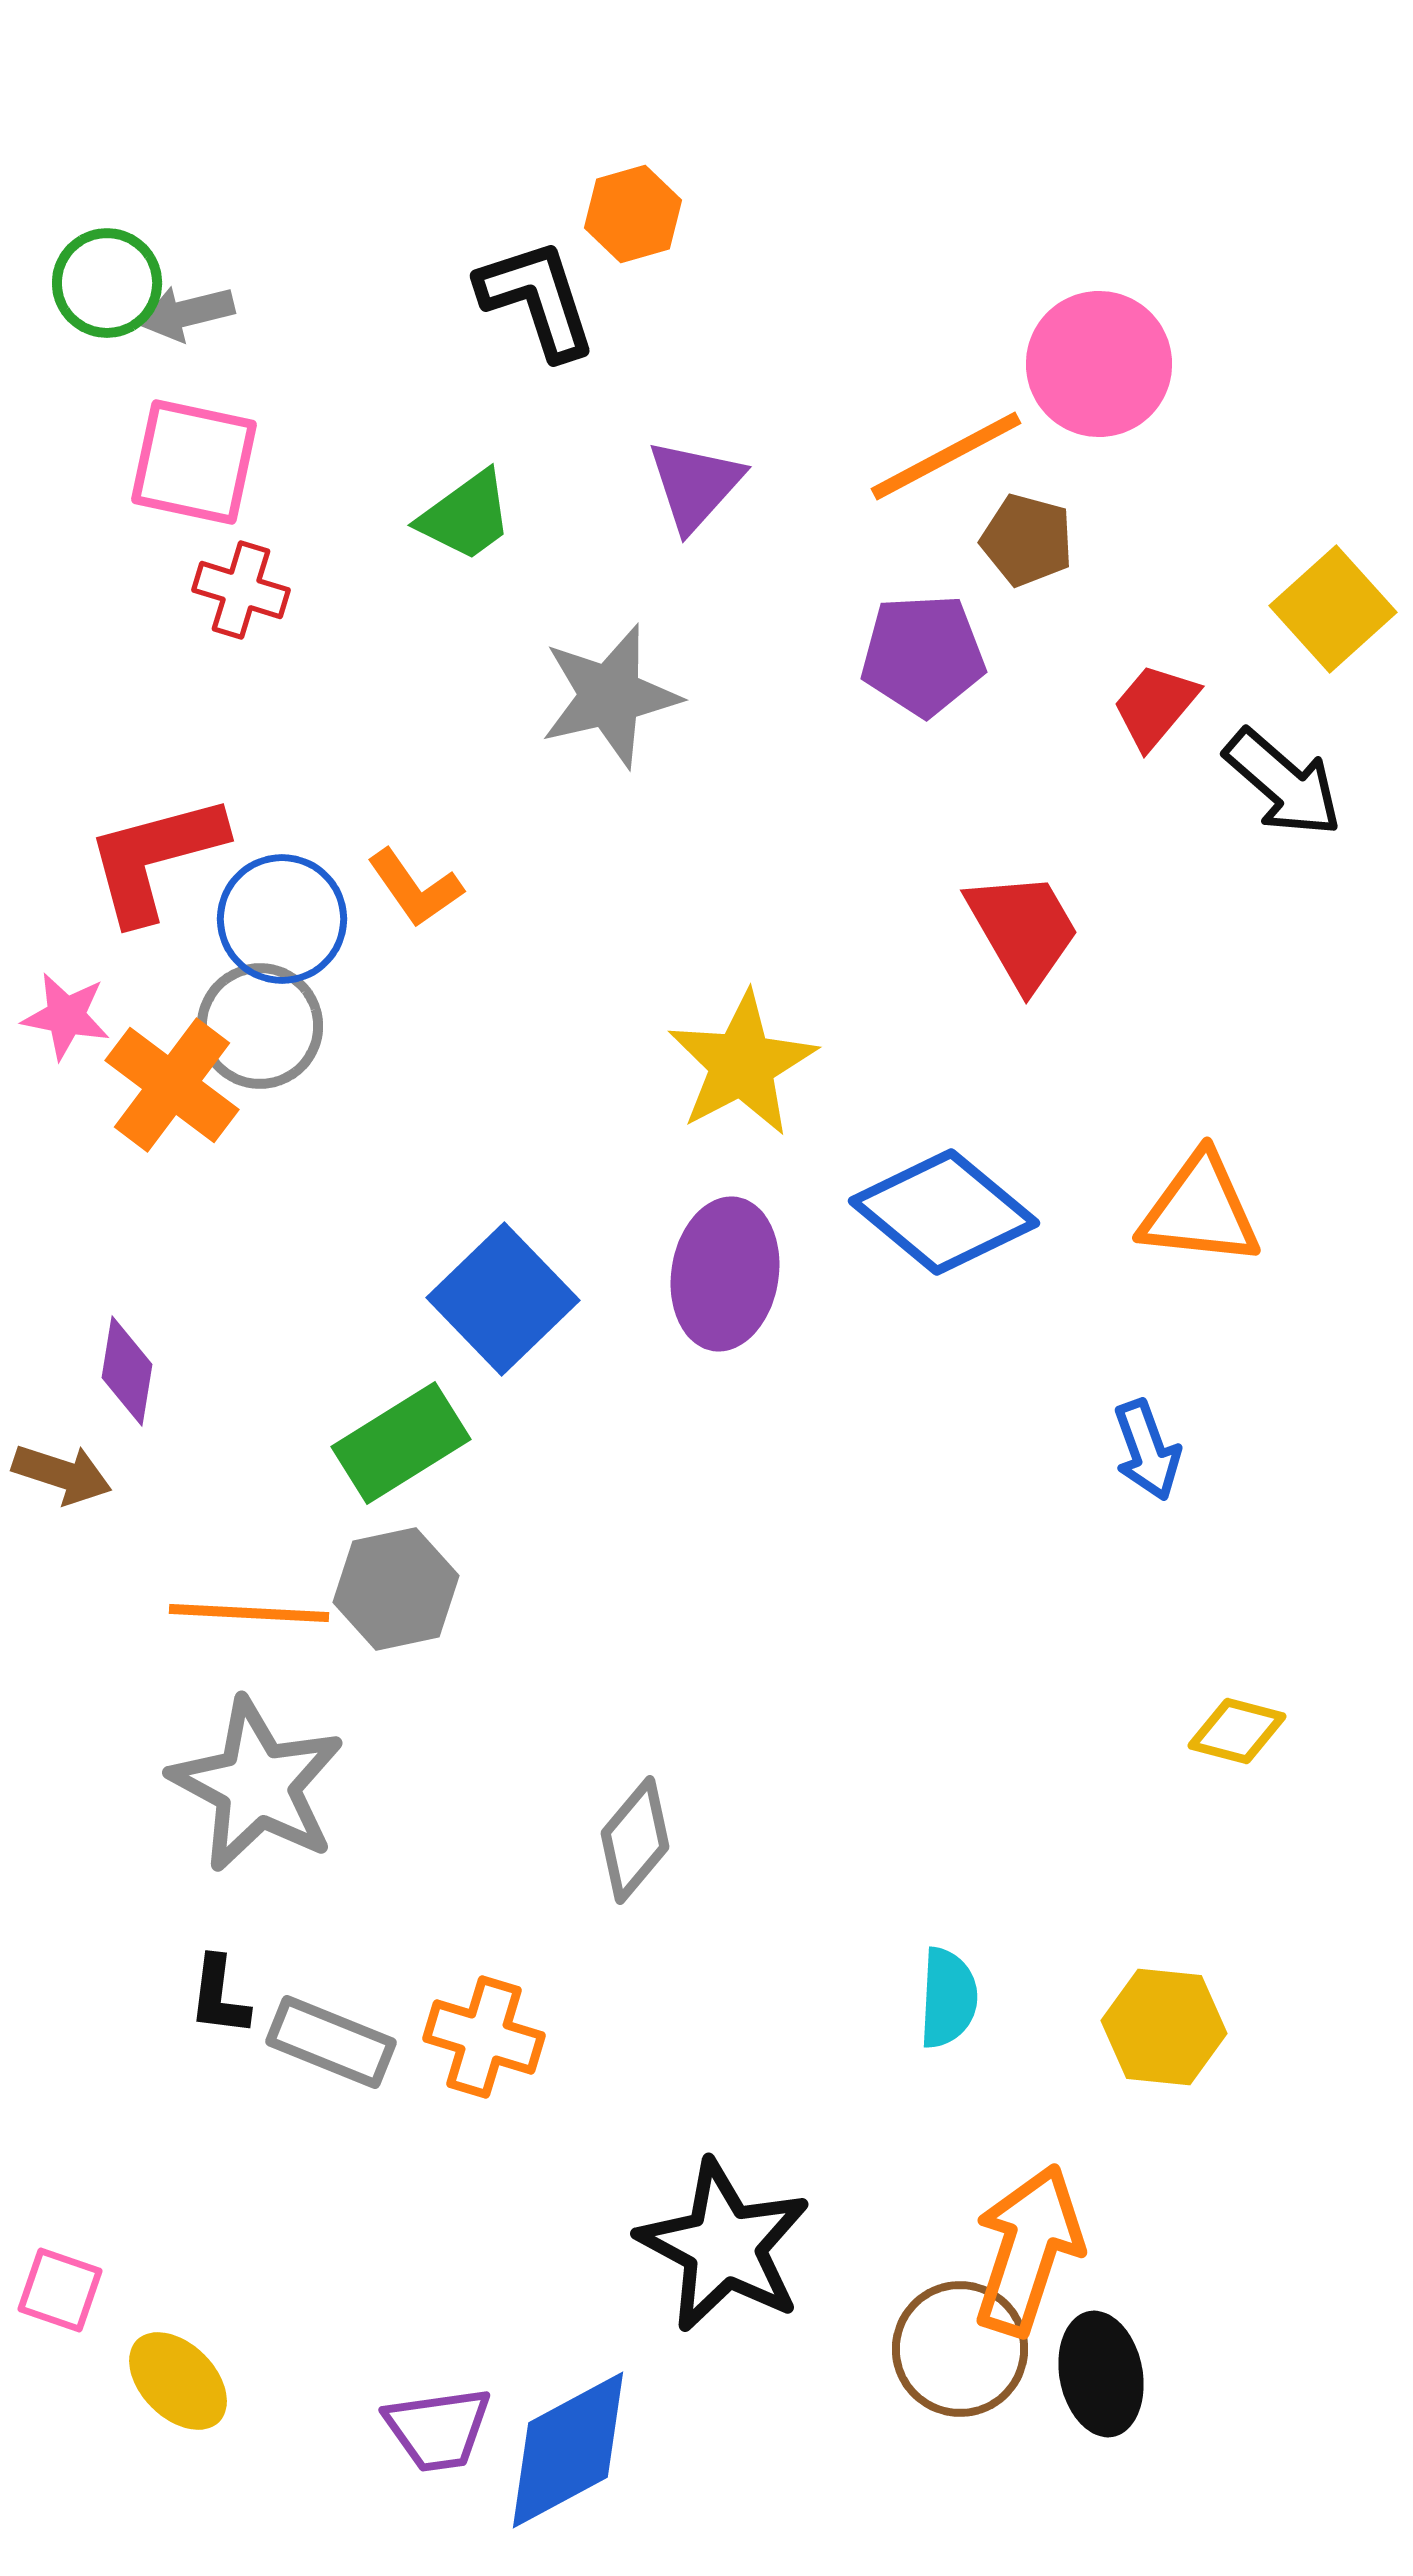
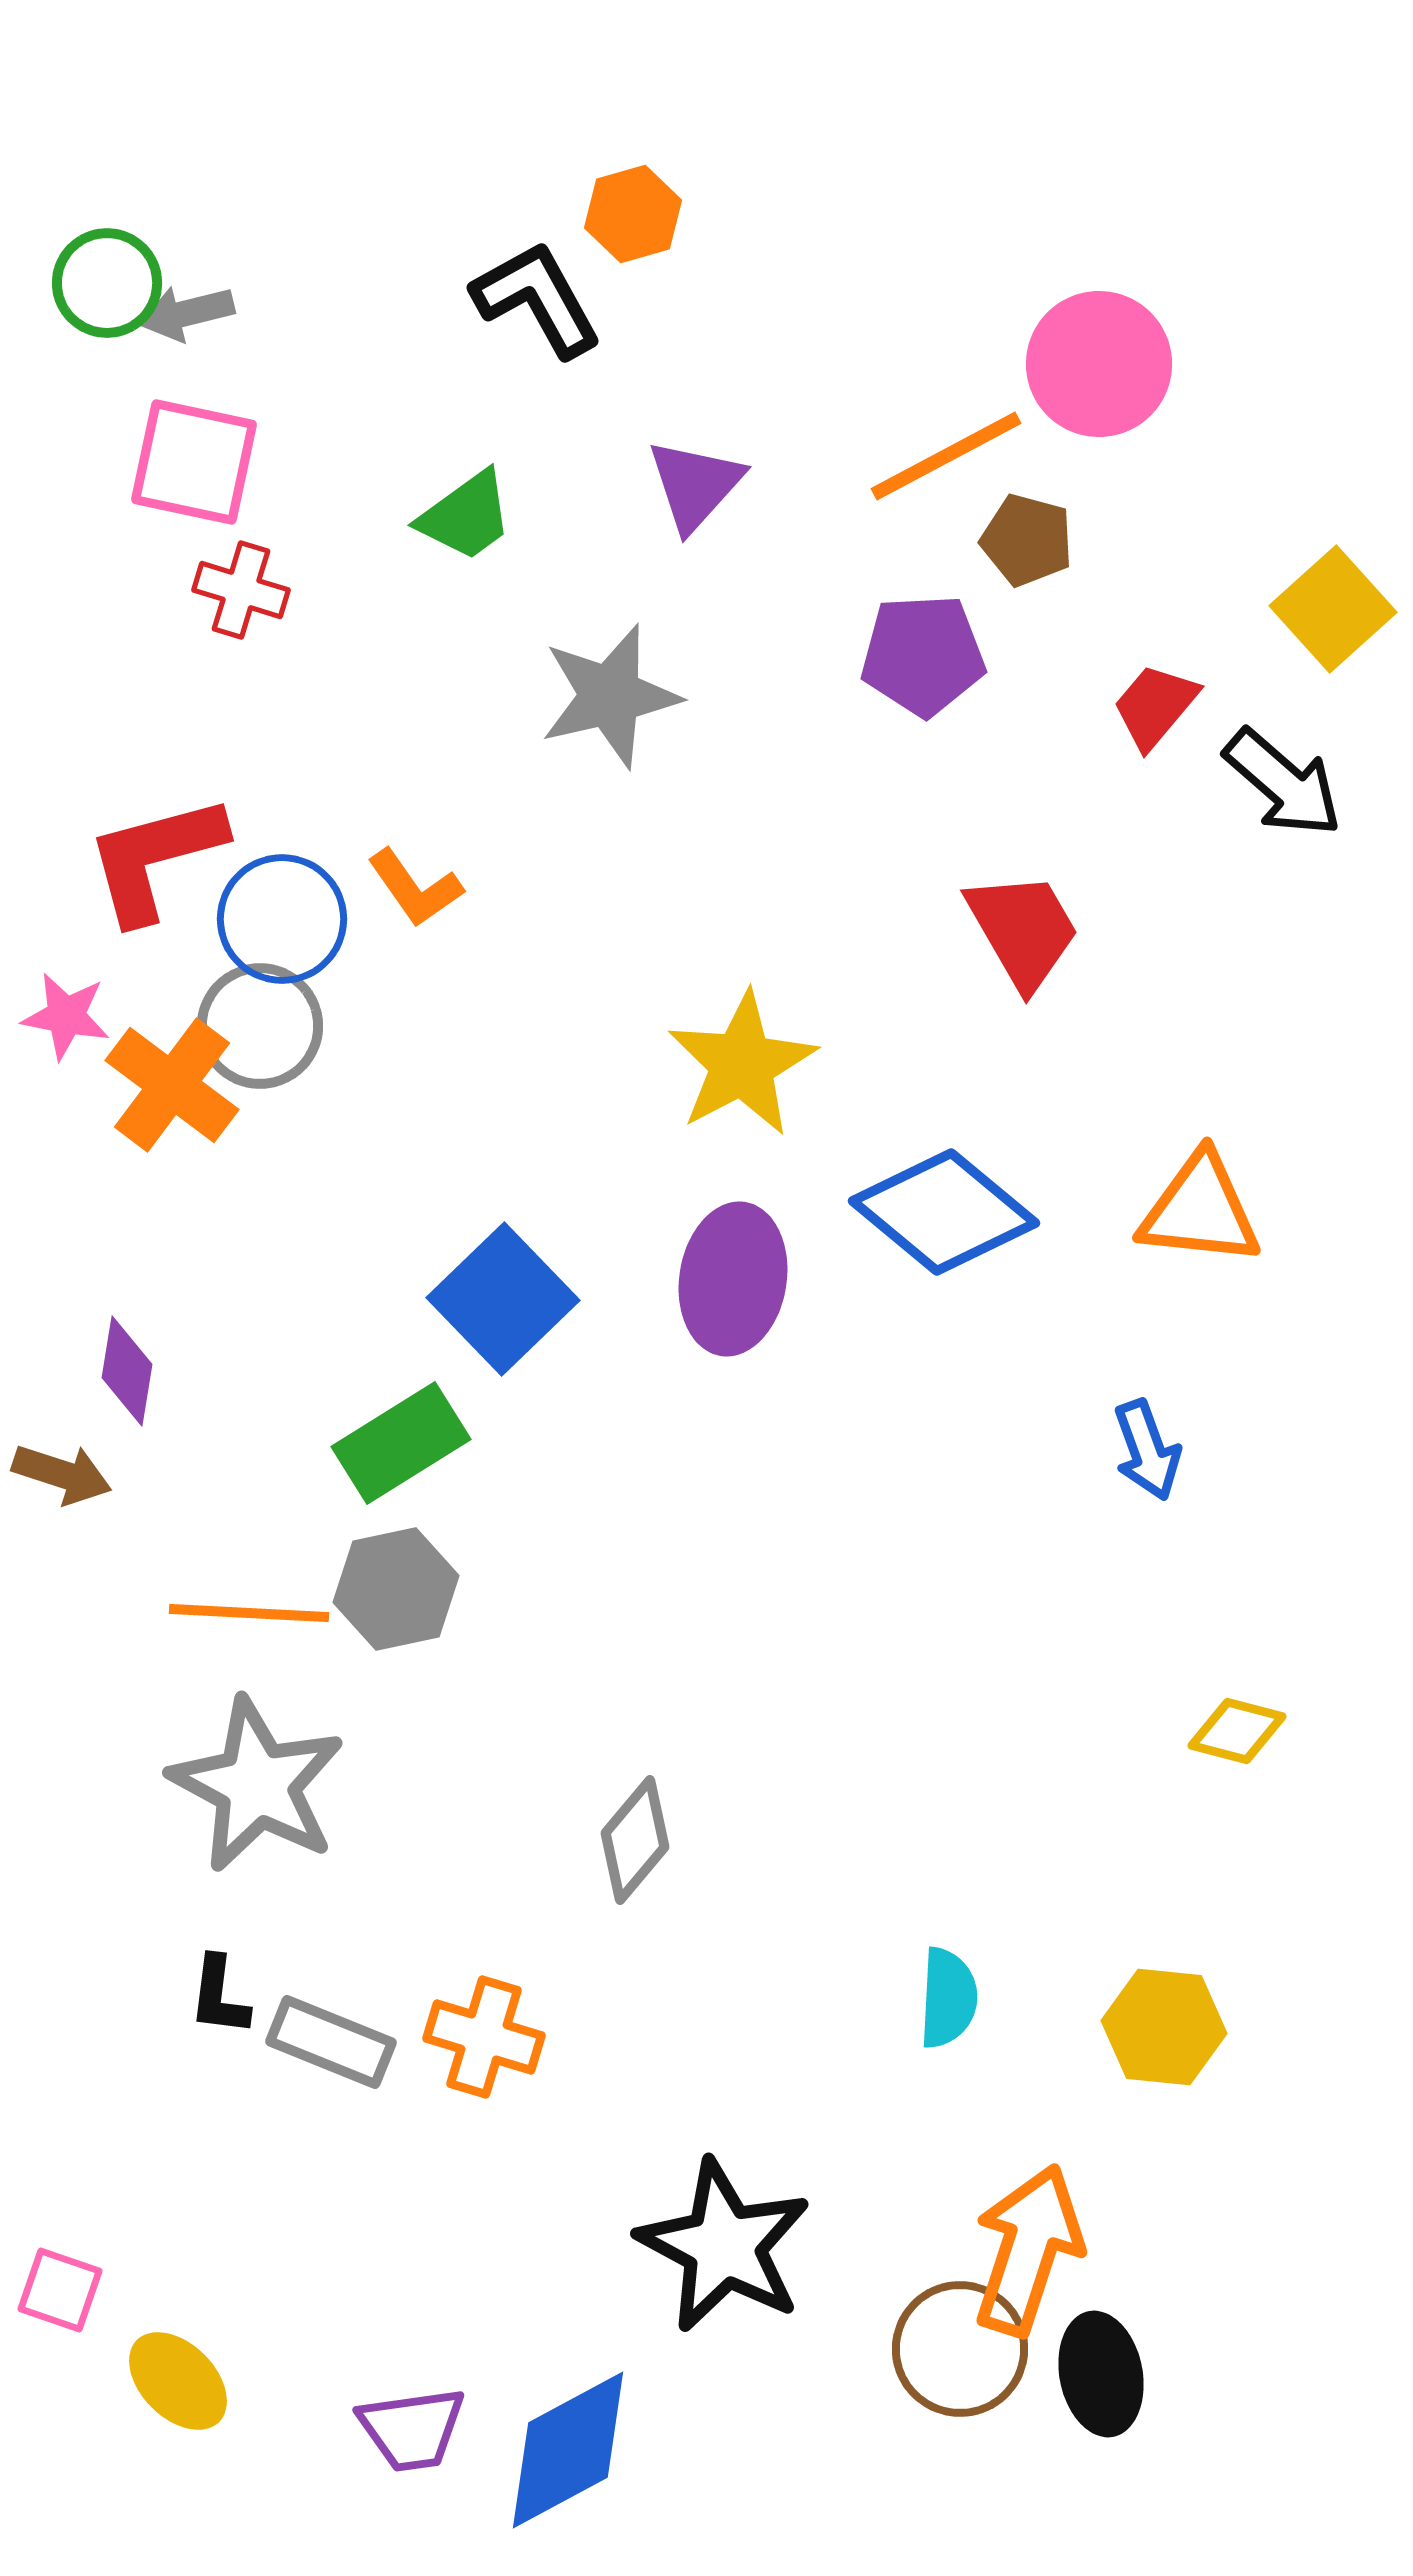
black L-shape at (537, 299): rotated 11 degrees counterclockwise
purple ellipse at (725, 1274): moved 8 px right, 5 px down
purple trapezoid at (438, 2429): moved 26 px left
